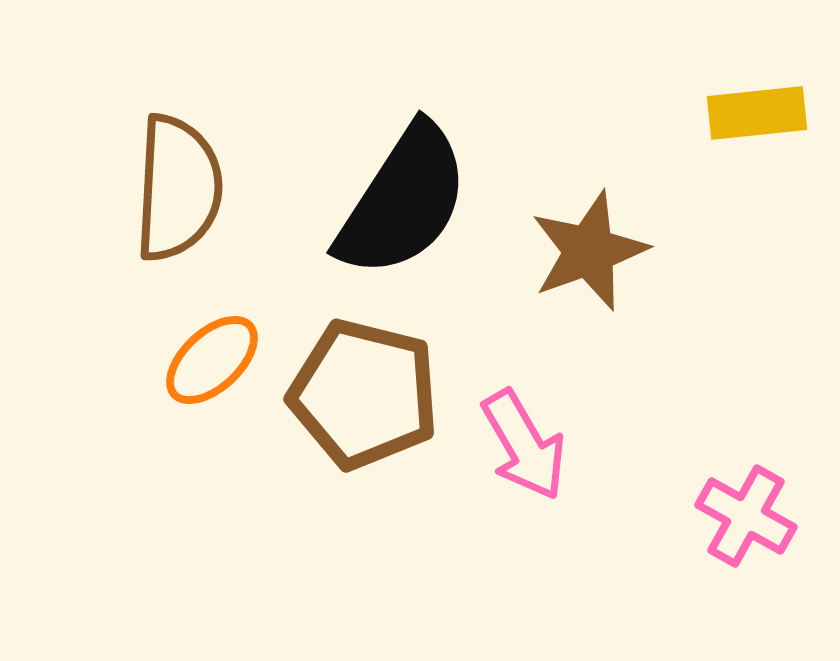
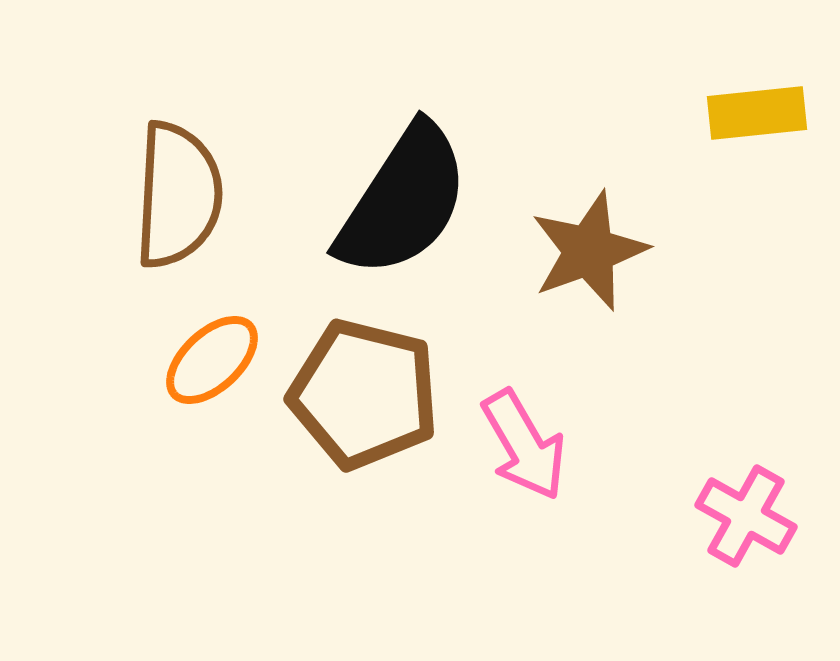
brown semicircle: moved 7 px down
